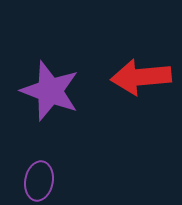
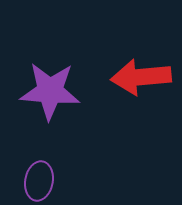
purple star: rotated 16 degrees counterclockwise
